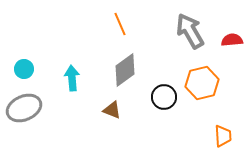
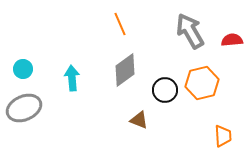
cyan circle: moved 1 px left
black circle: moved 1 px right, 7 px up
brown triangle: moved 27 px right, 10 px down
